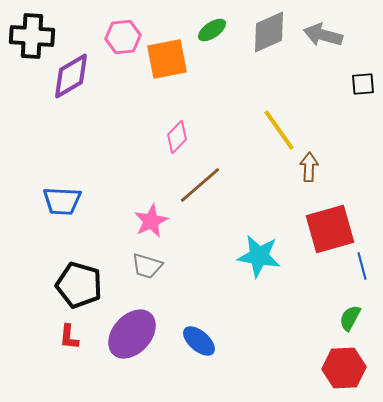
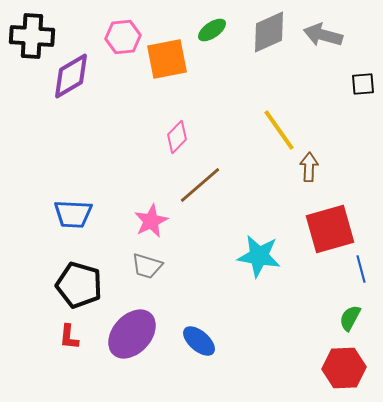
blue trapezoid: moved 11 px right, 13 px down
blue line: moved 1 px left, 3 px down
